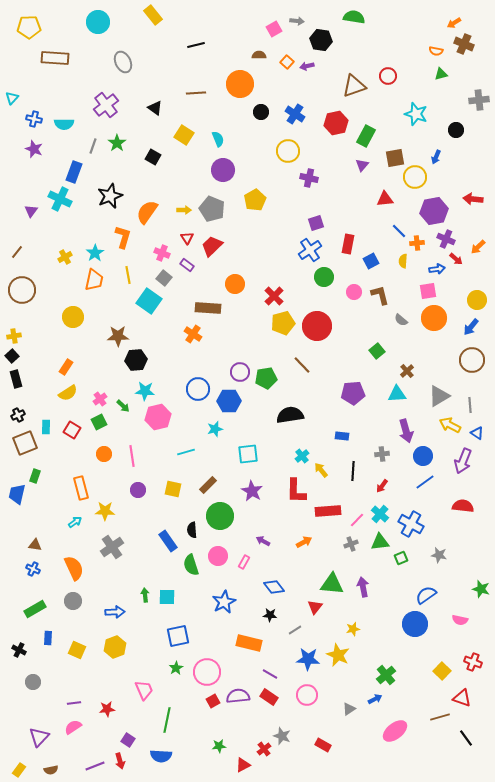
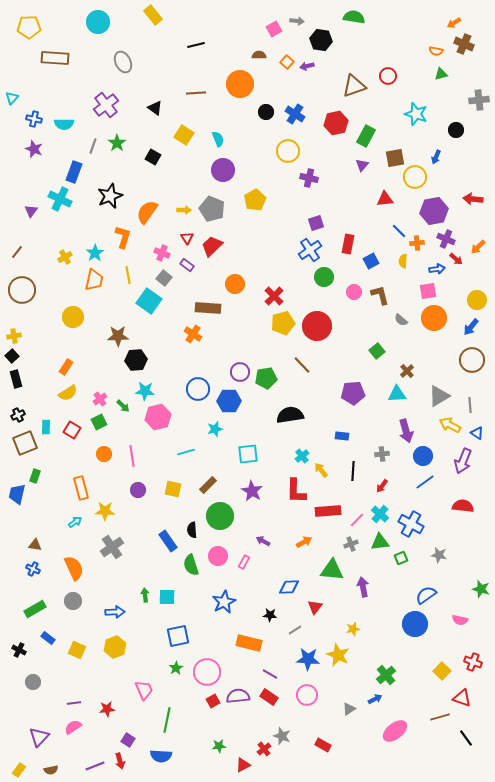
black circle at (261, 112): moved 5 px right
green triangle at (332, 584): moved 14 px up
blue diamond at (274, 587): moved 15 px right; rotated 55 degrees counterclockwise
blue rectangle at (48, 638): rotated 56 degrees counterclockwise
